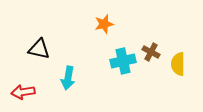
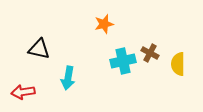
brown cross: moved 1 px left, 1 px down
